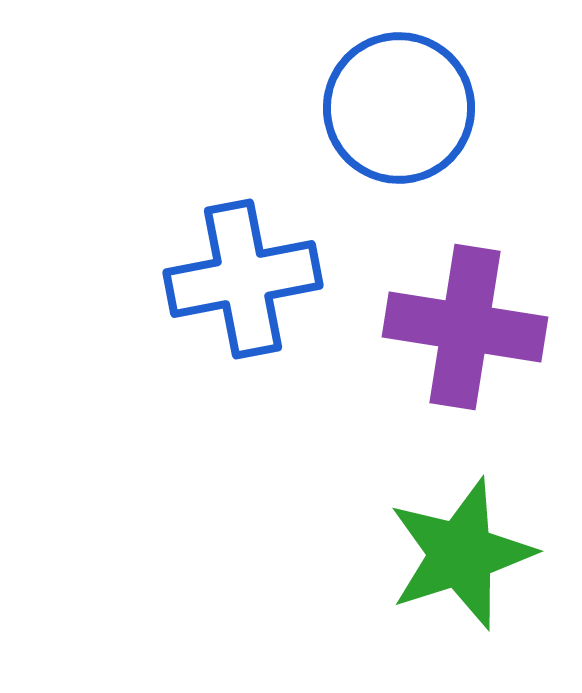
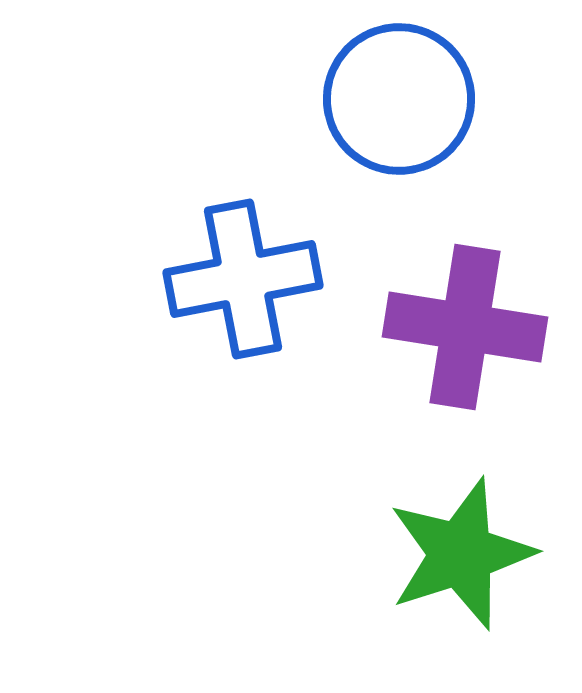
blue circle: moved 9 px up
